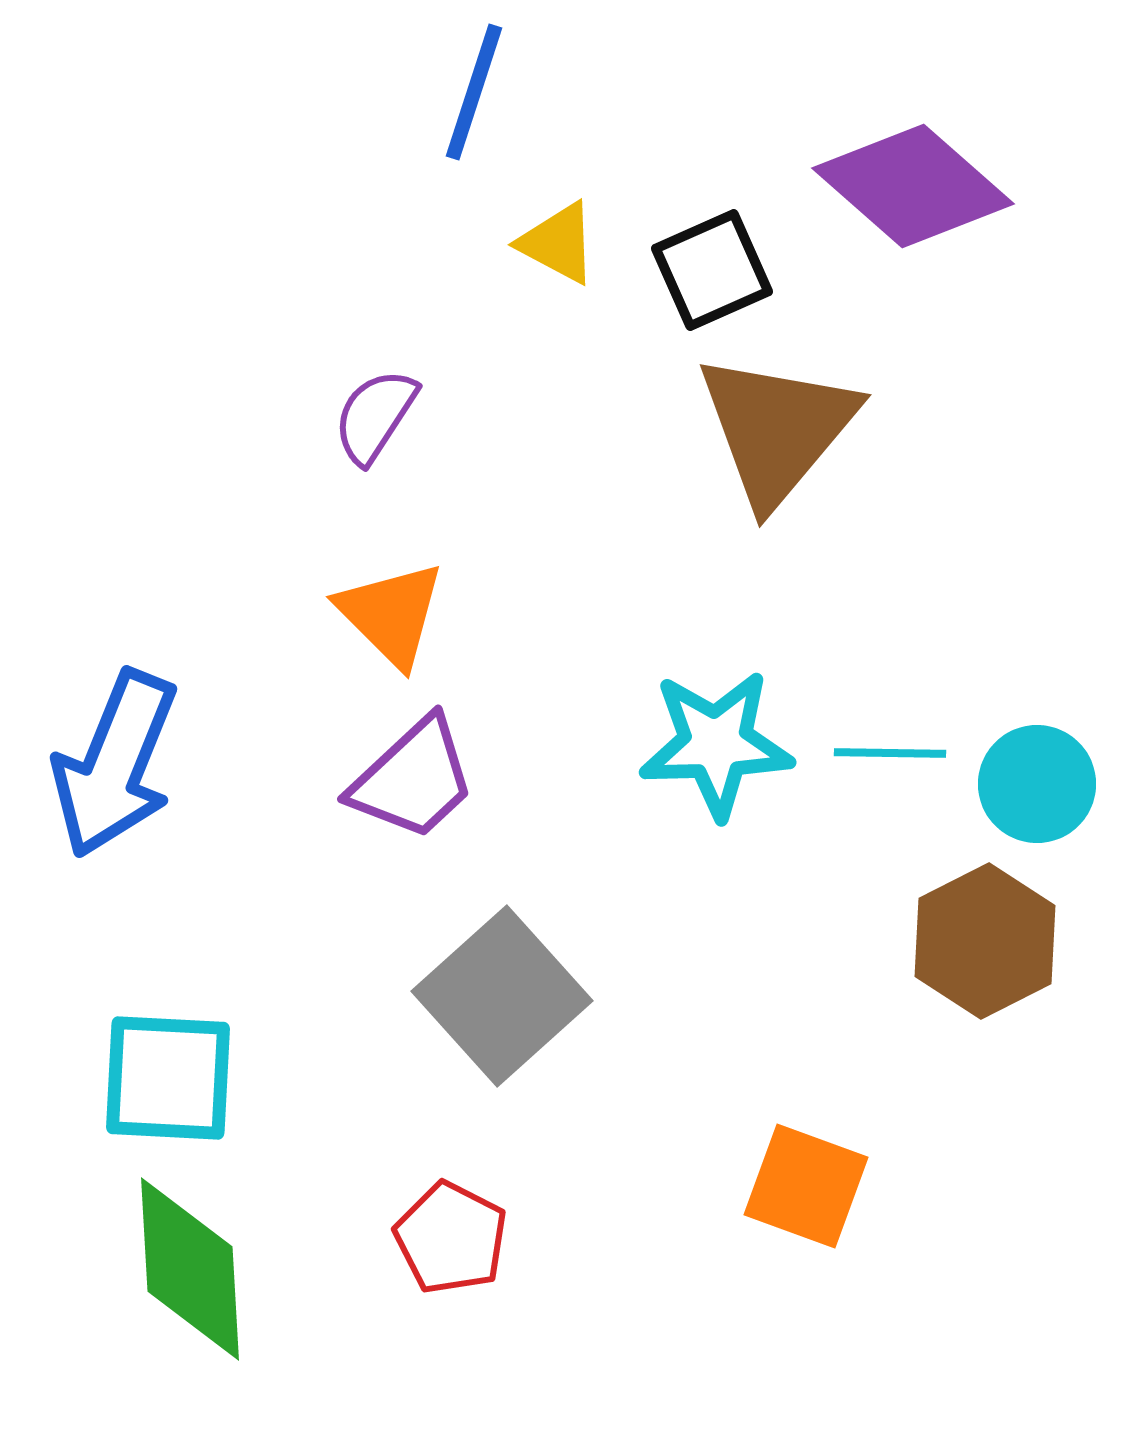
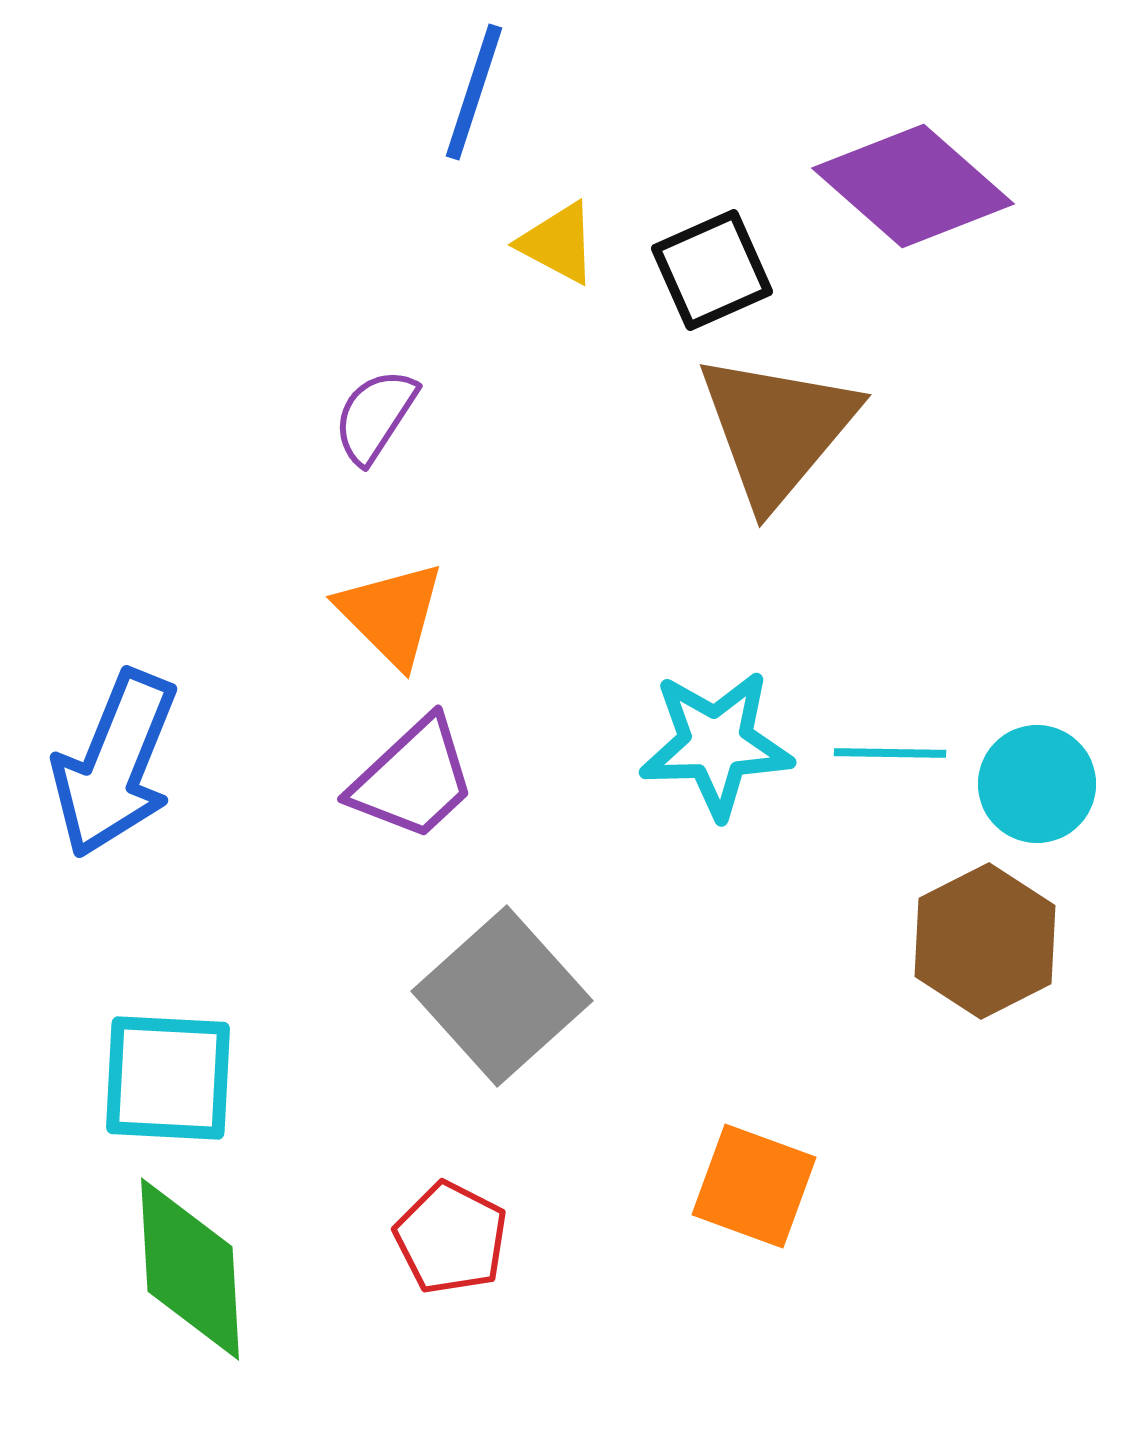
orange square: moved 52 px left
